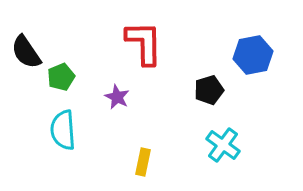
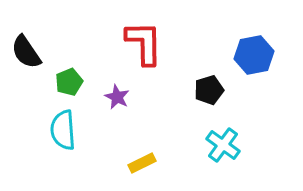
blue hexagon: moved 1 px right
green pentagon: moved 8 px right, 5 px down
yellow rectangle: moved 1 px left, 1 px down; rotated 52 degrees clockwise
